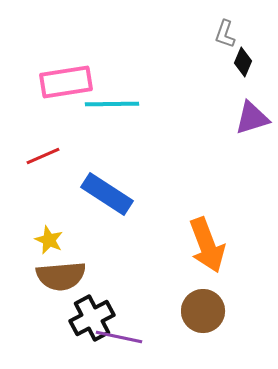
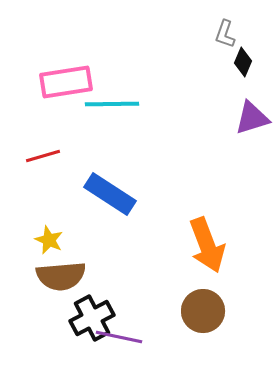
red line: rotated 8 degrees clockwise
blue rectangle: moved 3 px right
